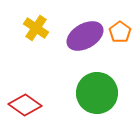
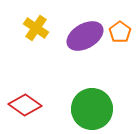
green circle: moved 5 px left, 16 px down
